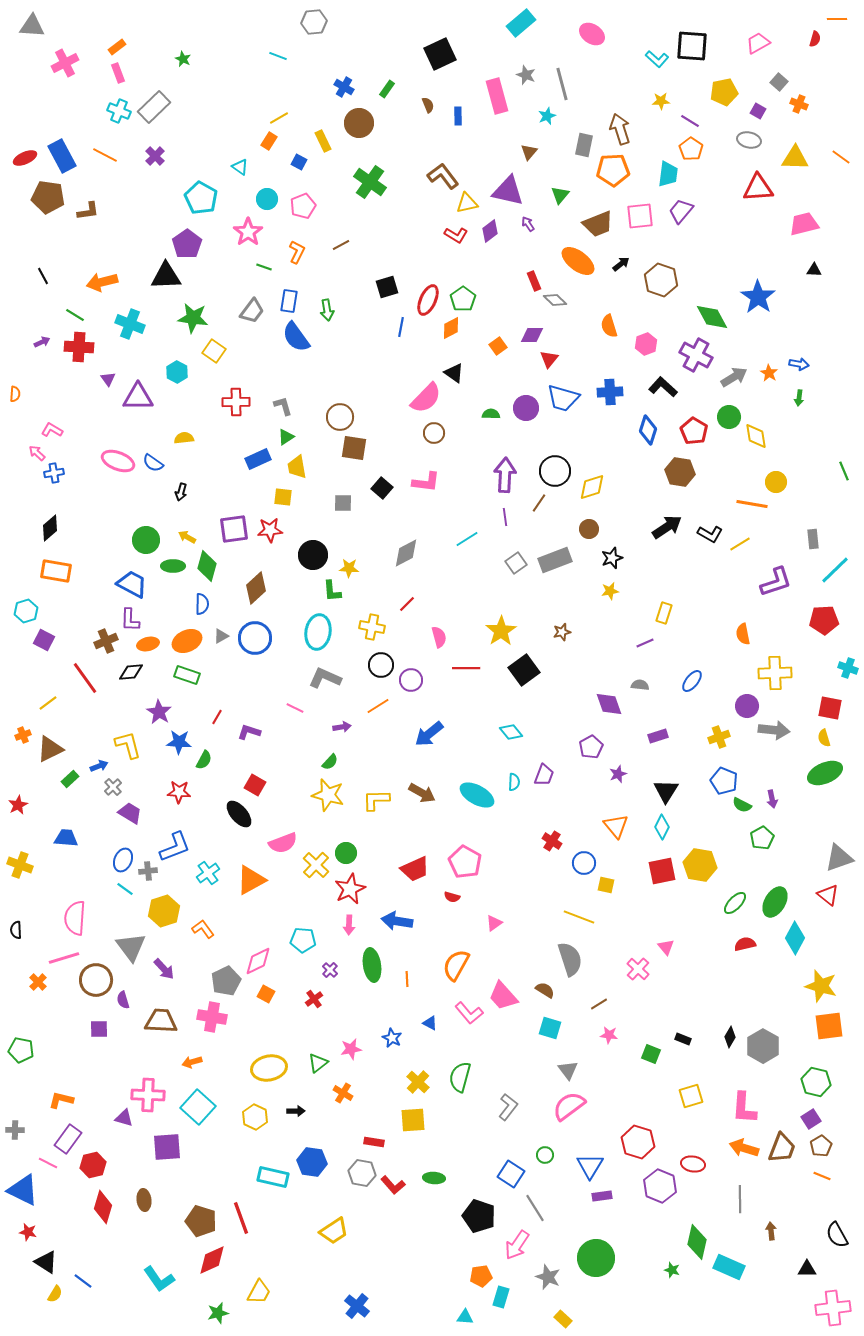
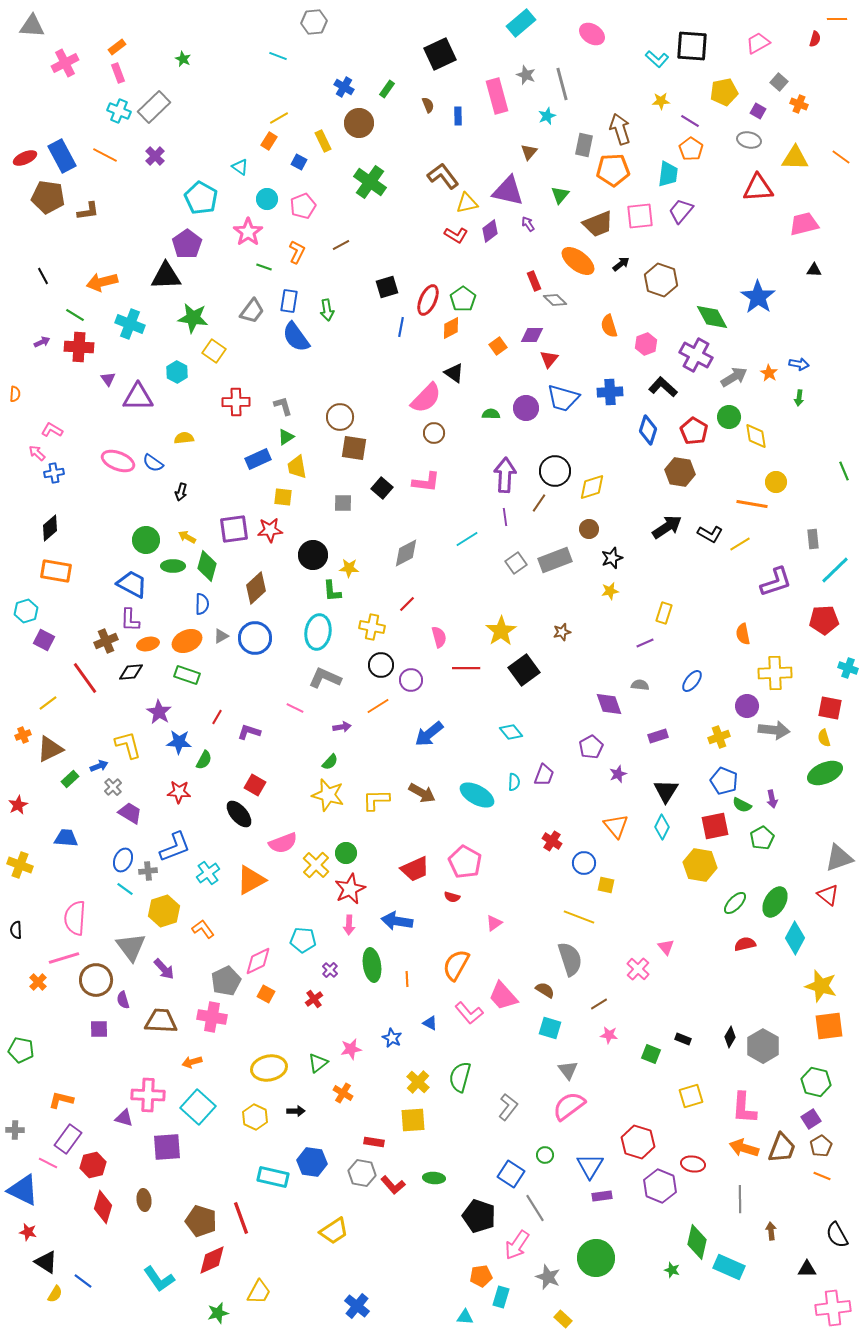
red square at (662, 871): moved 53 px right, 45 px up
